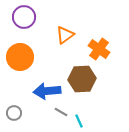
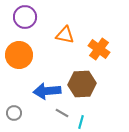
purple circle: moved 1 px right
orange triangle: rotated 48 degrees clockwise
orange circle: moved 1 px left, 2 px up
brown hexagon: moved 5 px down
gray line: moved 1 px right, 1 px down
cyan line: moved 2 px right, 1 px down; rotated 40 degrees clockwise
